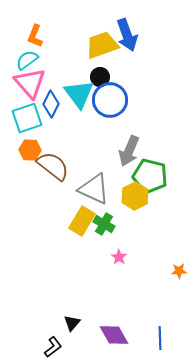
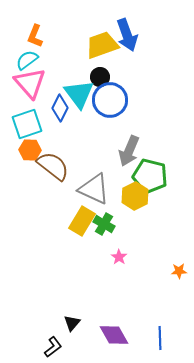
blue diamond: moved 9 px right, 4 px down
cyan square: moved 6 px down
